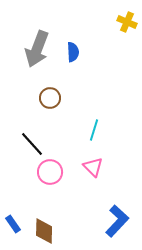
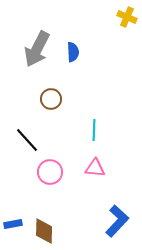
yellow cross: moved 5 px up
gray arrow: rotated 6 degrees clockwise
brown circle: moved 1 px right, 1 px down
cyan line: rotated 15 degrees counterclockwise
black line: moved 5 px left, 4 px up
pink triangle: moved 2 px right, 1 px down; rotated 40 degrees counterclockwise
blue rectangle: rotated 66 degrees counterclockwise
